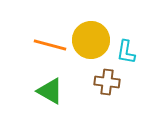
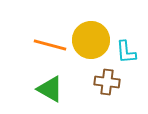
cyan L-shape: rotated 15 degrees counterclockwise
green triangle: moved 2 px up
